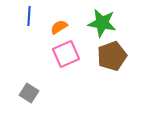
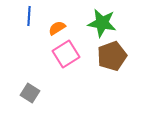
orange semicircle: moved 2 px left, 1 px down
pink square: rotated 8 degrees counterclockwise
gray square: moved 1 px right
